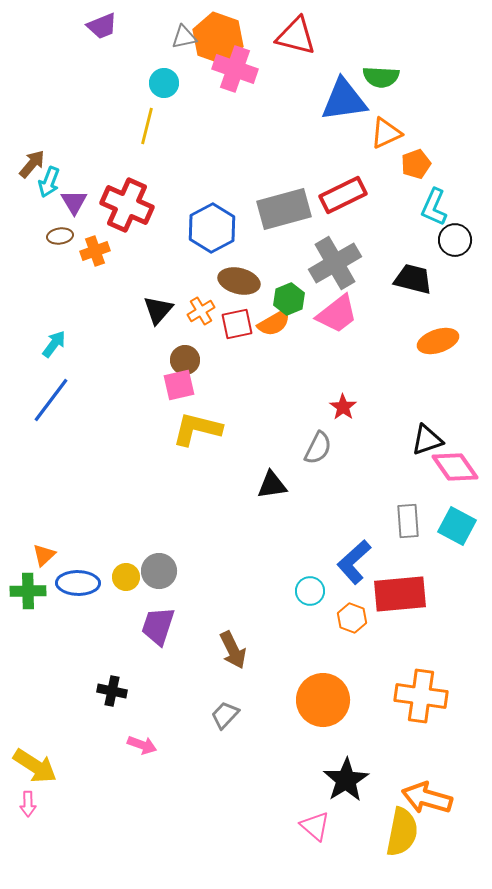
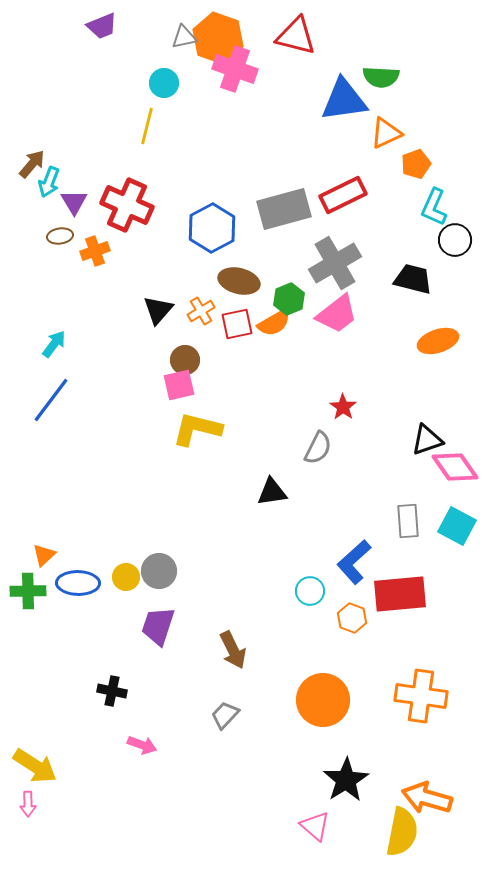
black triangle at (272, 485): moved 7 px down
